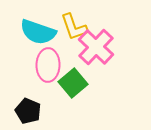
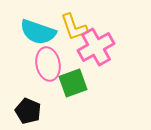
pink cross: rotated 18 degrees clockwise
pink ellipse: moved 1 px up; rotated 12 degrees counterclockwise
green square: rotated 20 degrees clockwise
